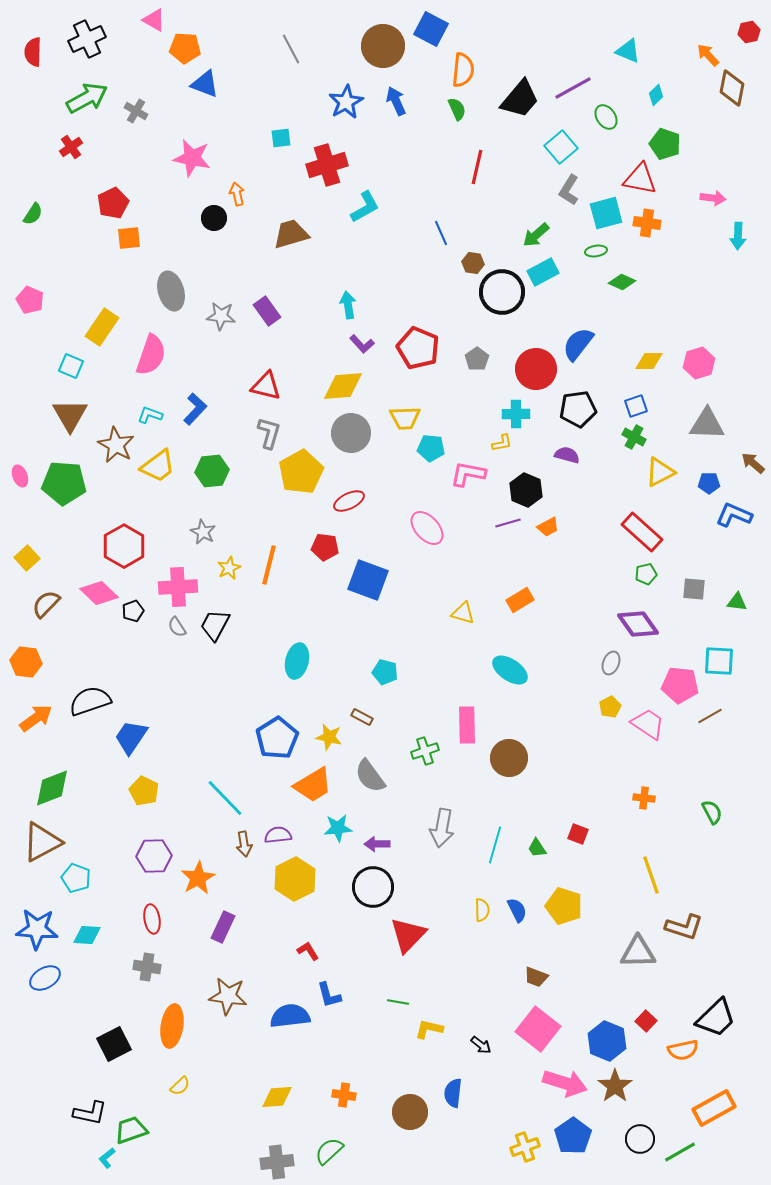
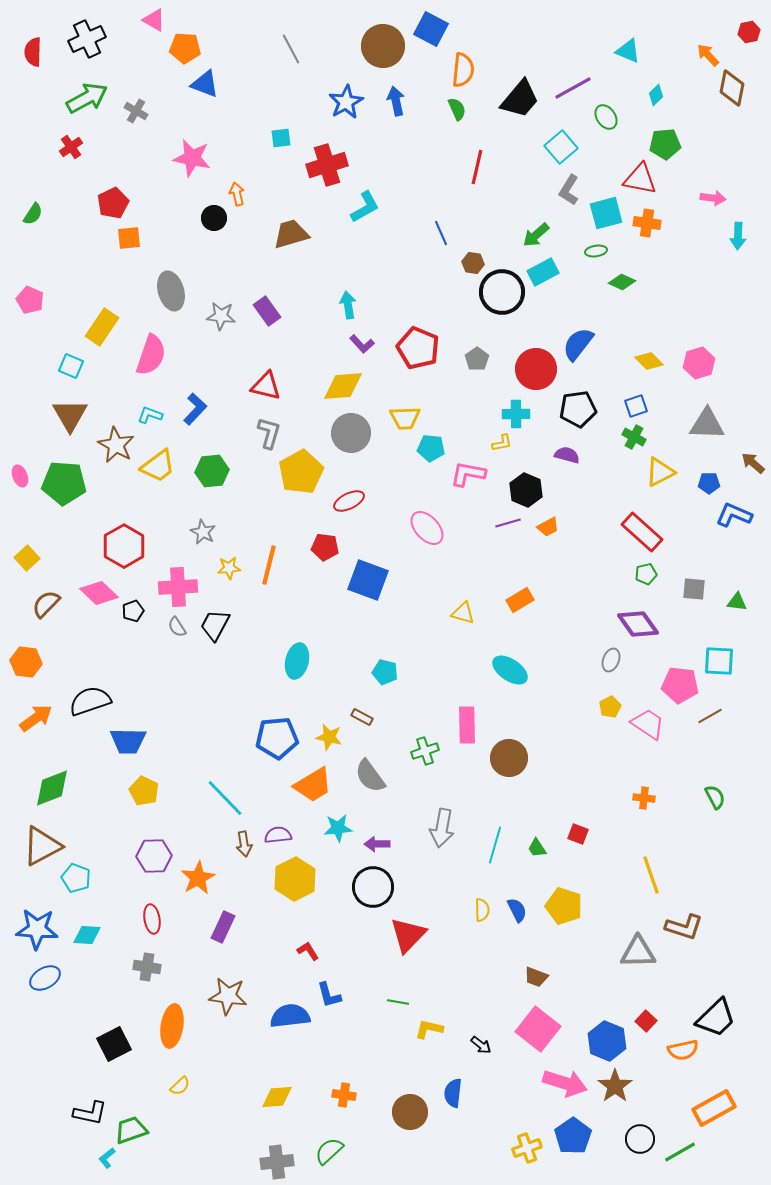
blue arrow at (396, 101): rotated 12 degrees clockwise
green pentagon at (665, 144): rotated 24 degrees counterclockwise
yellow diamond at (649, 361): rotated 44 degrees clockwise
yellow star at (229, 568): rotated 20 degrees clockwise
gray ellipse at (611, 663): moved 3 px up
blue trapezoid at (131, 737): moved 3 px left, 4 px down; rotated 123 degrees counterclockwise
blue pentagon at (277, 738): rotated 27 degrees clockwise
green semicircle at (712, 812): moved 3 px right, 15 px up
brown triangle at (42, 842): moved 4 px down
yellow cross at (525, 1147): moved 2 px right, 1 px down
